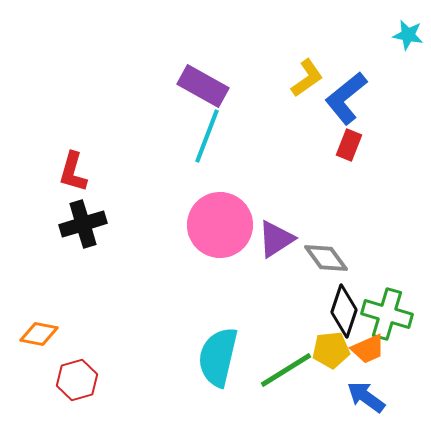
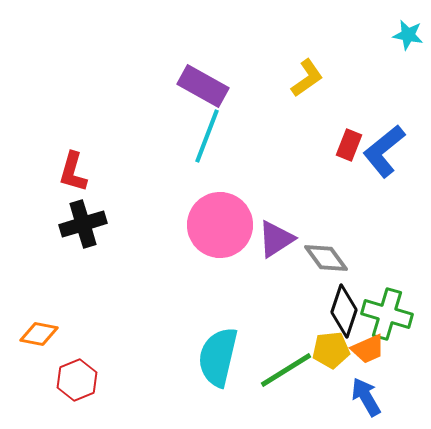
blue L-shape: moved 38 px right, 53 px down
red hexagon: rotated 6 degrees counterclockwise
blue arrow: rotated 24 degrees clockwise
